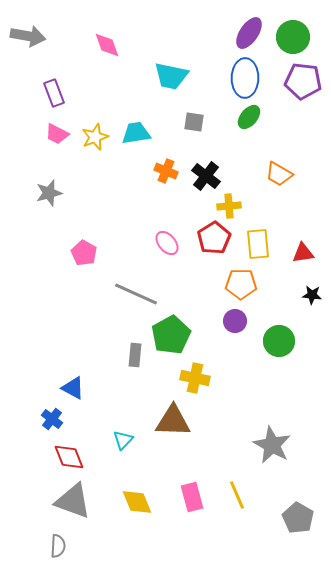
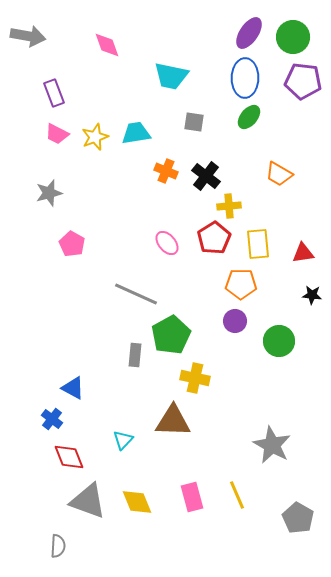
pink pentagon at (84, 253): moved 12 px left, 9 px up
gray triangle at (73, 501): moved 15 px right
